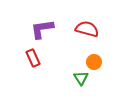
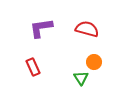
purple L-shape: moved 1 px left, 1 px up
red rectangle: moved 9 px down
